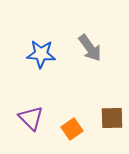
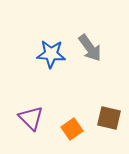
blue star: moved 10 px right
brown square: moved 3 px left; rotated 15 degrees clockwise
